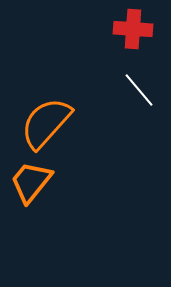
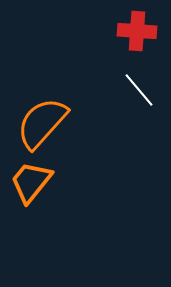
red cross: moved 4 px right, 2 px down
orange semicircle: moved 4 px left
